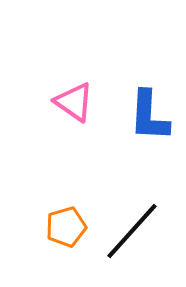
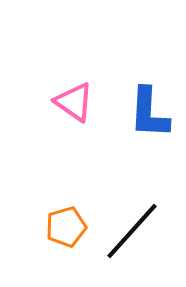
blue L-shape: moved 3 px up
